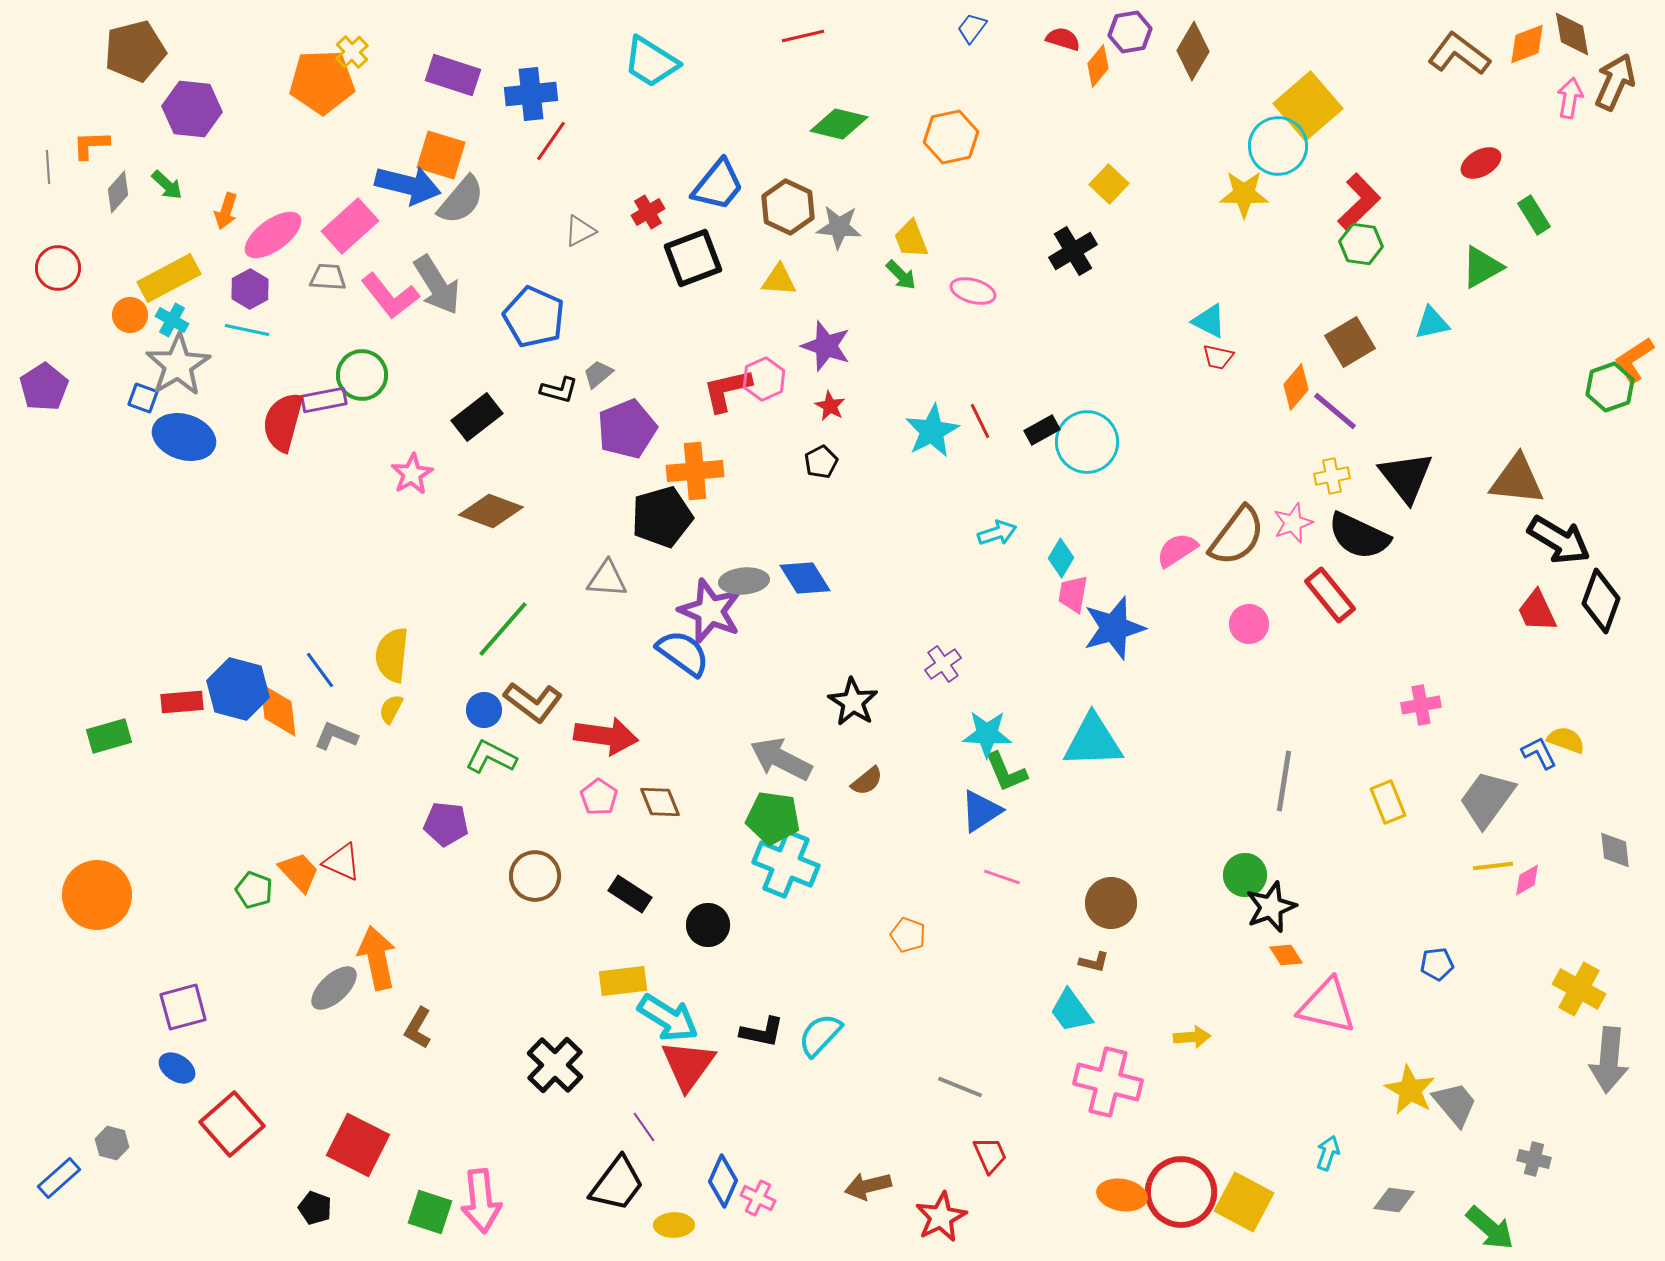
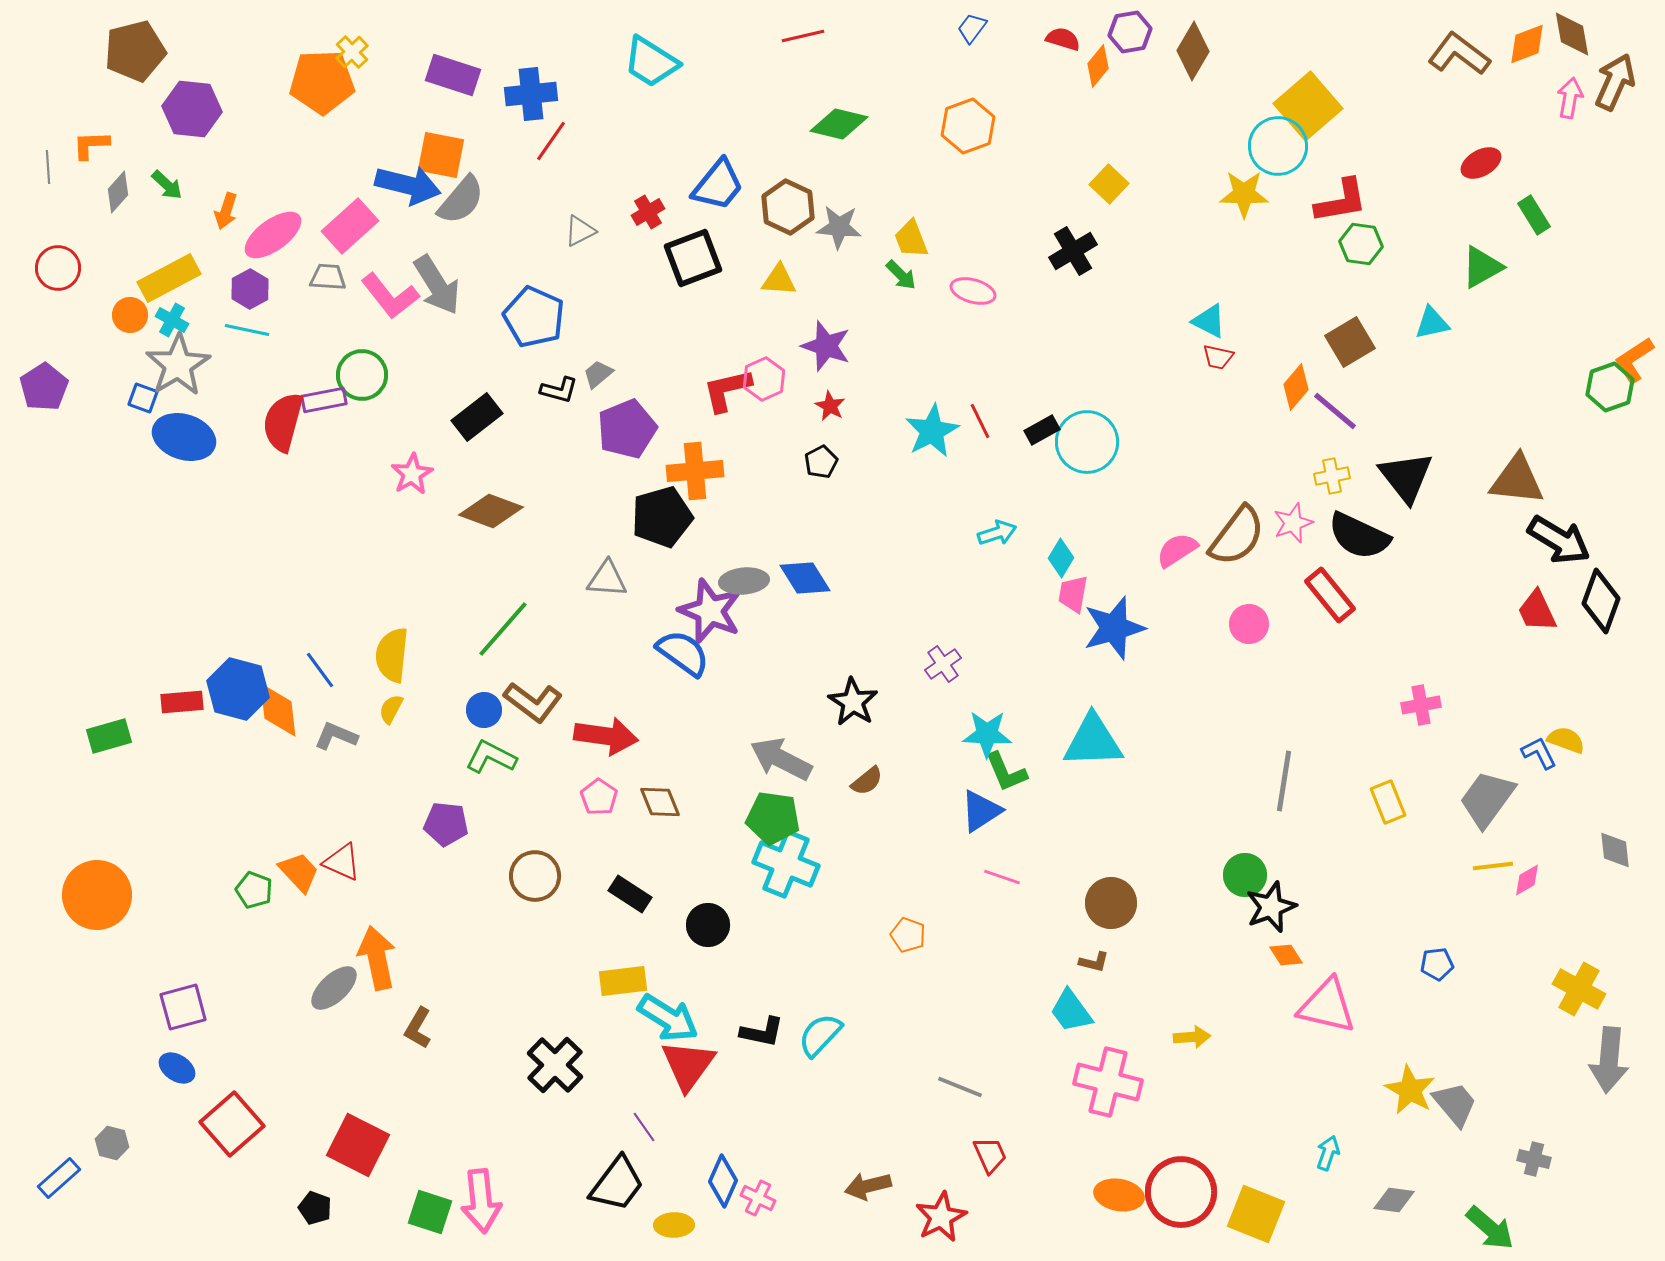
orange hexagon at (951, 137): moved 17 px right, 11 px up; rotated 8 degrees counterclockwise
orange square at (441, 155): rotated 6 degrees counterclockwise
red L-shape at (1359, 202): moved 18 px left, 1 px up; rotated 34 degrees clockwise
orange ellipse at (1122, 1195): moved 3 px left
yellow square at (1244, 1202): moved 12 px right, 12 px down; rotated 6 degrees counterclockwise
